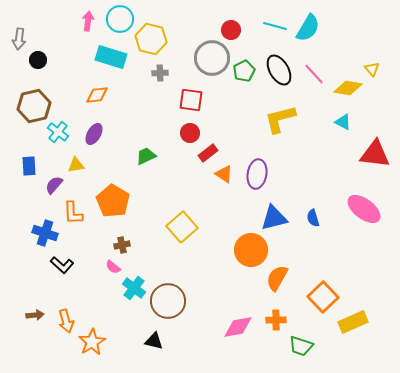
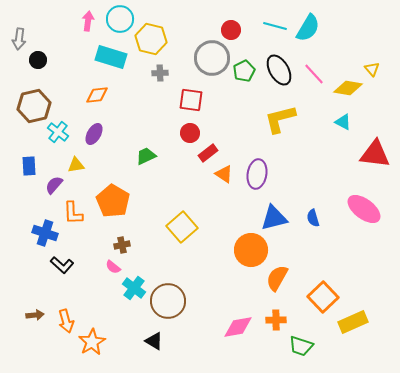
black triangle at (154, 341): rotated 18 degrees clockwise
